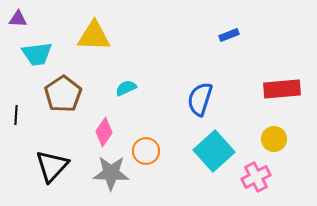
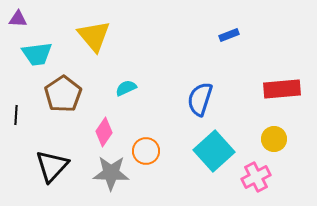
yellow triangle: rotated 48 degrees clockwise
